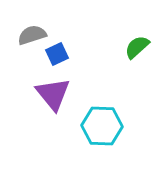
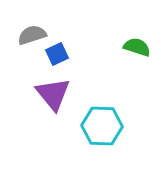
green semicircle: rotated 60 degrees clockwise
